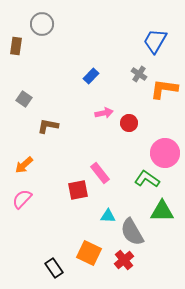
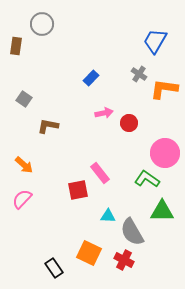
blue rectangle: moved 2 px down
orange arrow: rotated 96 degrees counterclockwise
red cross: rotated 24 degrees counterclockwise
